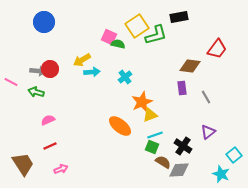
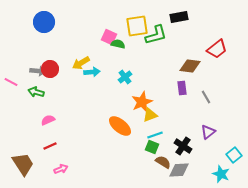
yellow square: rotated 25 degrees clockwise
red trapezoid: rotated 15 degrees clockwise
yellow arrow: moved 1 px left, 3 px down
